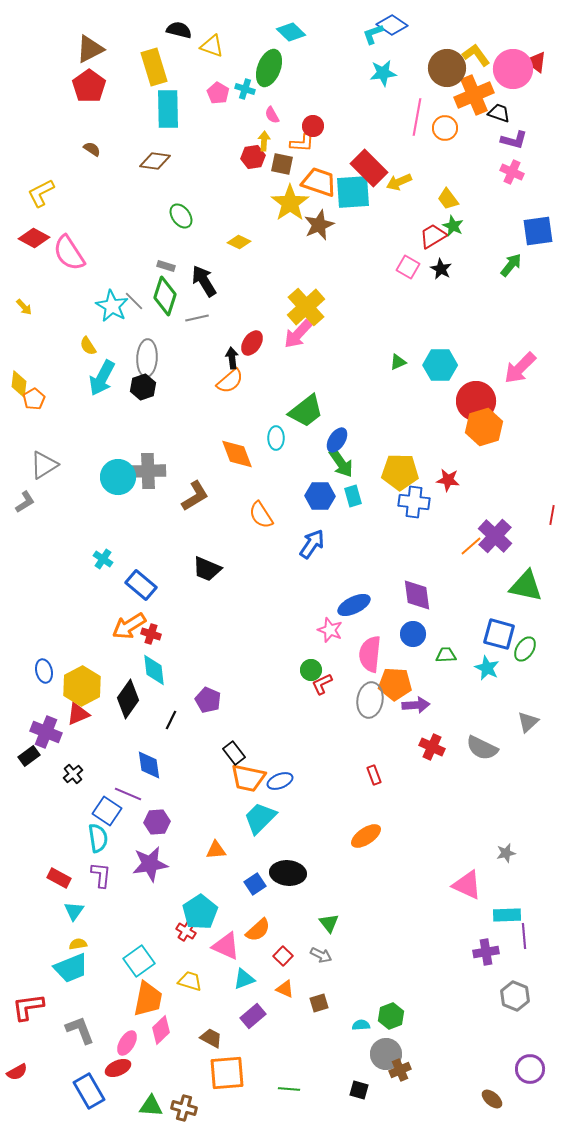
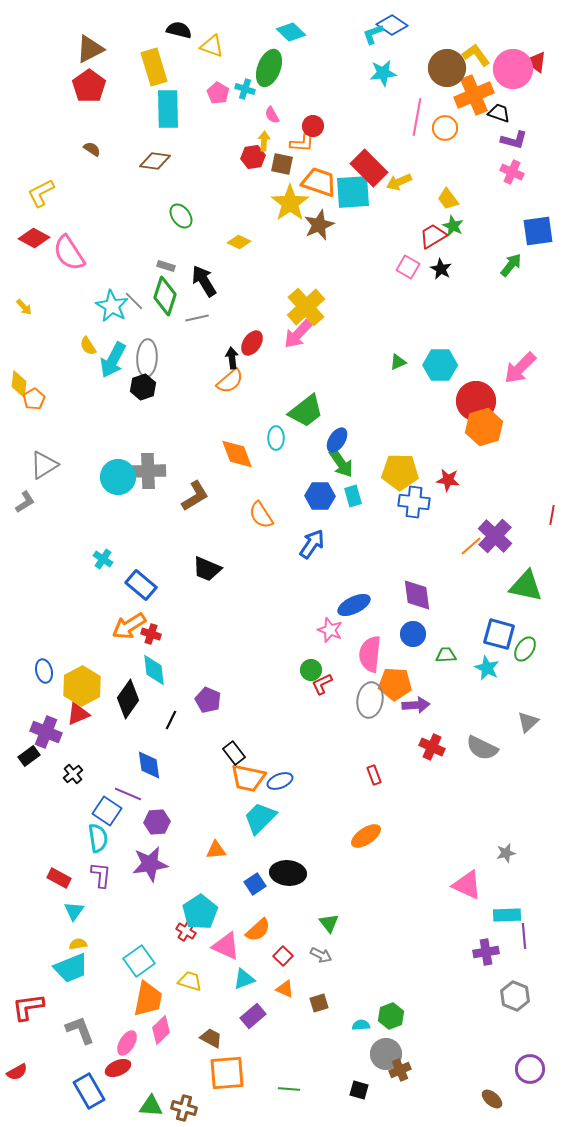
cyan arrow at (102, 378): moved 11 px right, 18 px up
